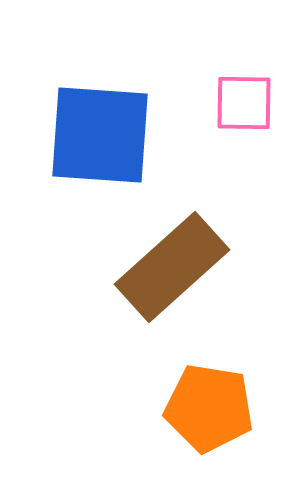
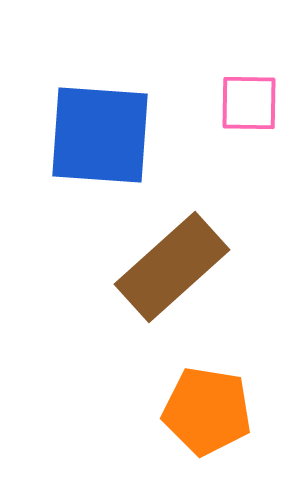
pink square: moved 5 px right
orange pentagon: moved 2 px left, 3 px down
